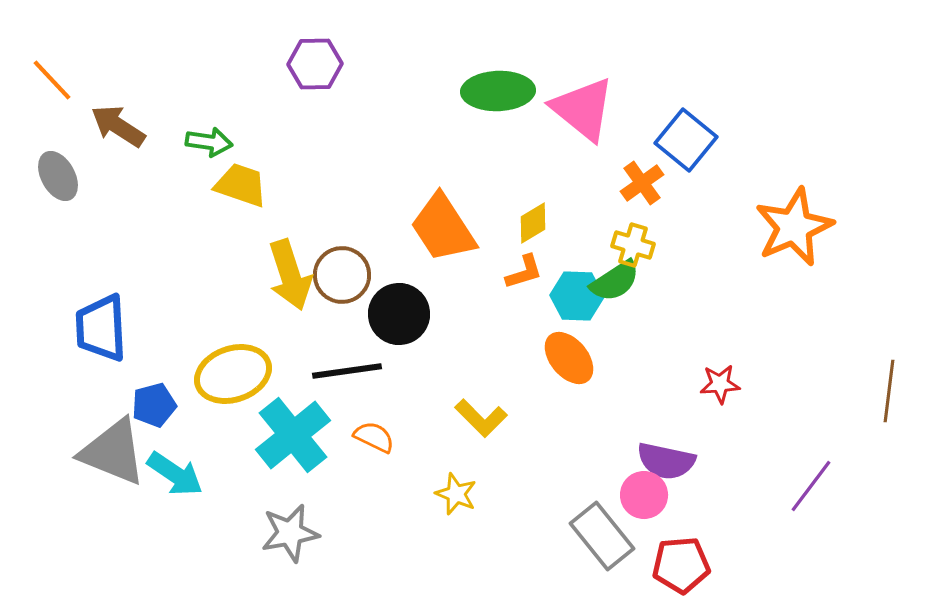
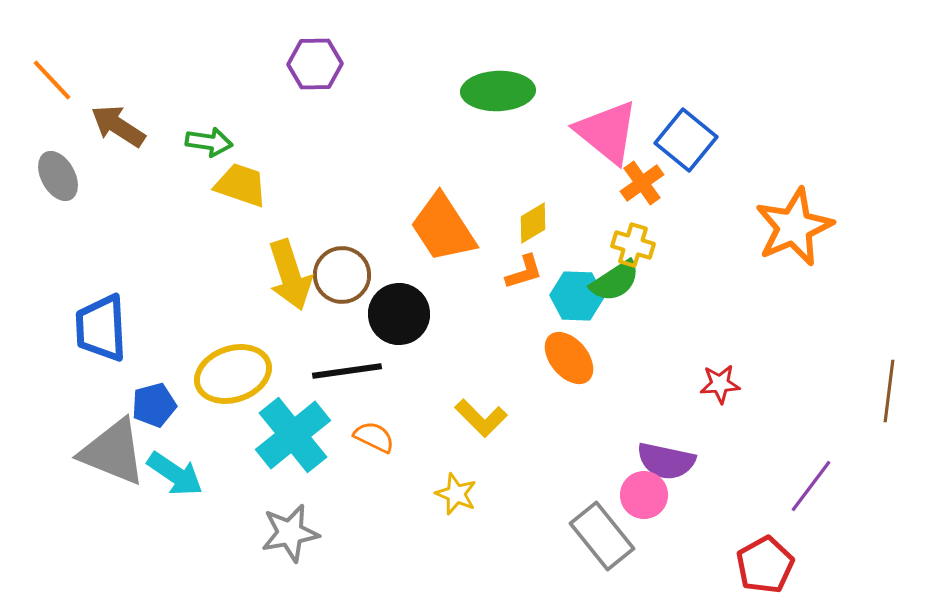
pink triangle: moved 24 px right, 23 px down
red pentagon: moved 84 px right; rotated 24 degrees counterclockwise
